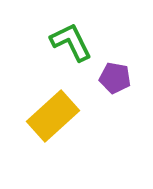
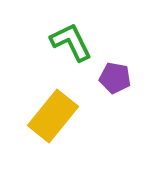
yellow rectangle: rotated 9 degrees counterclockwise
